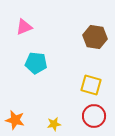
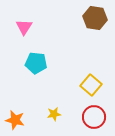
pink triangle: rotated 36 degrees counterclockwise
brown hexagon: moved 19 px up
yellow square: rotated 25 degrees clockwise
red circle: moved 1 px down
yellow star: moved 10 px up
